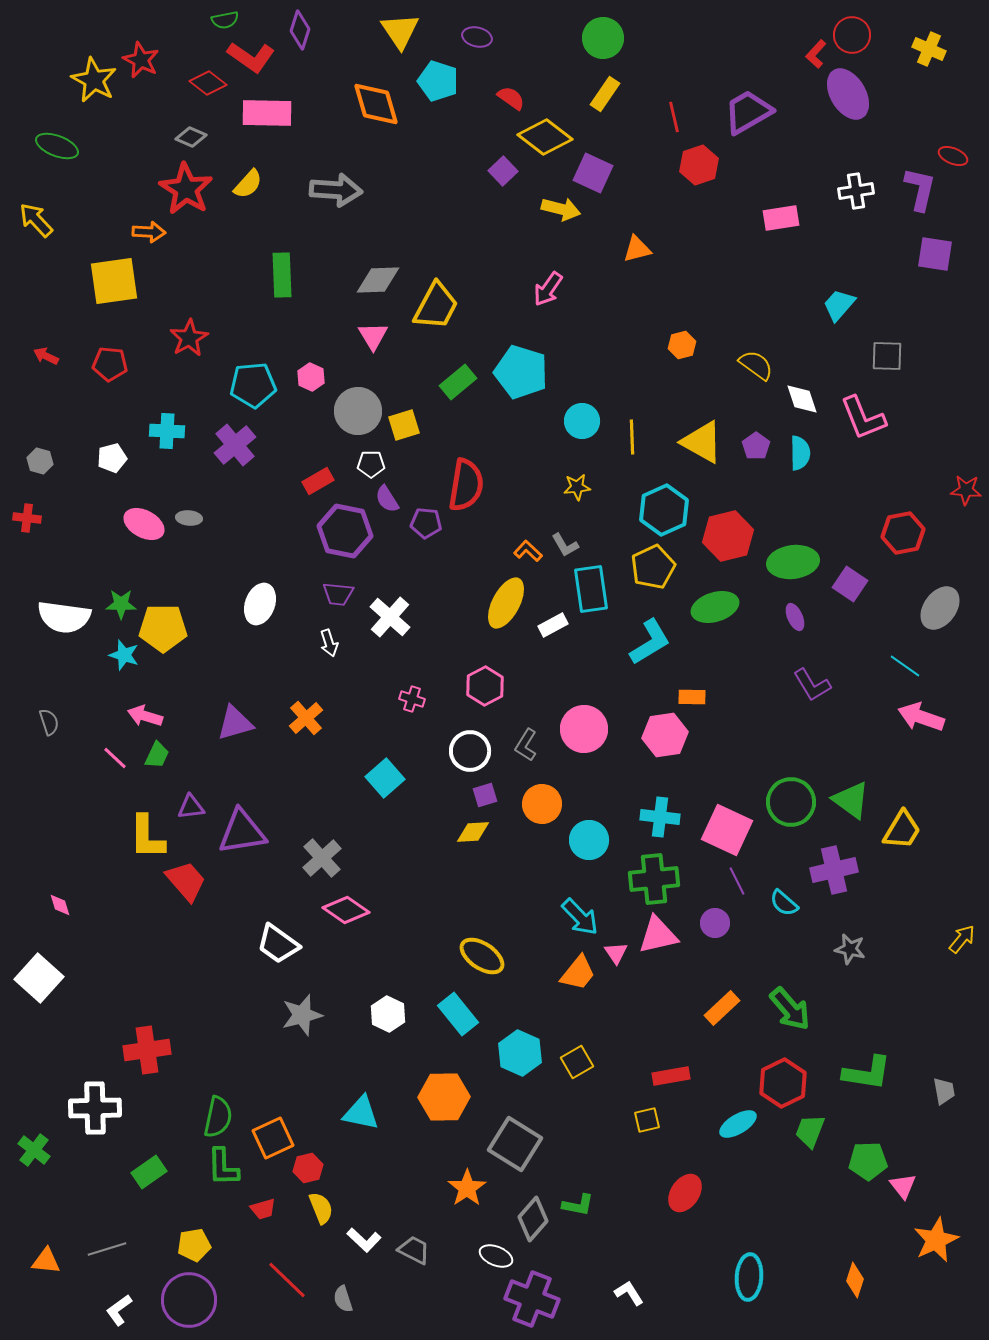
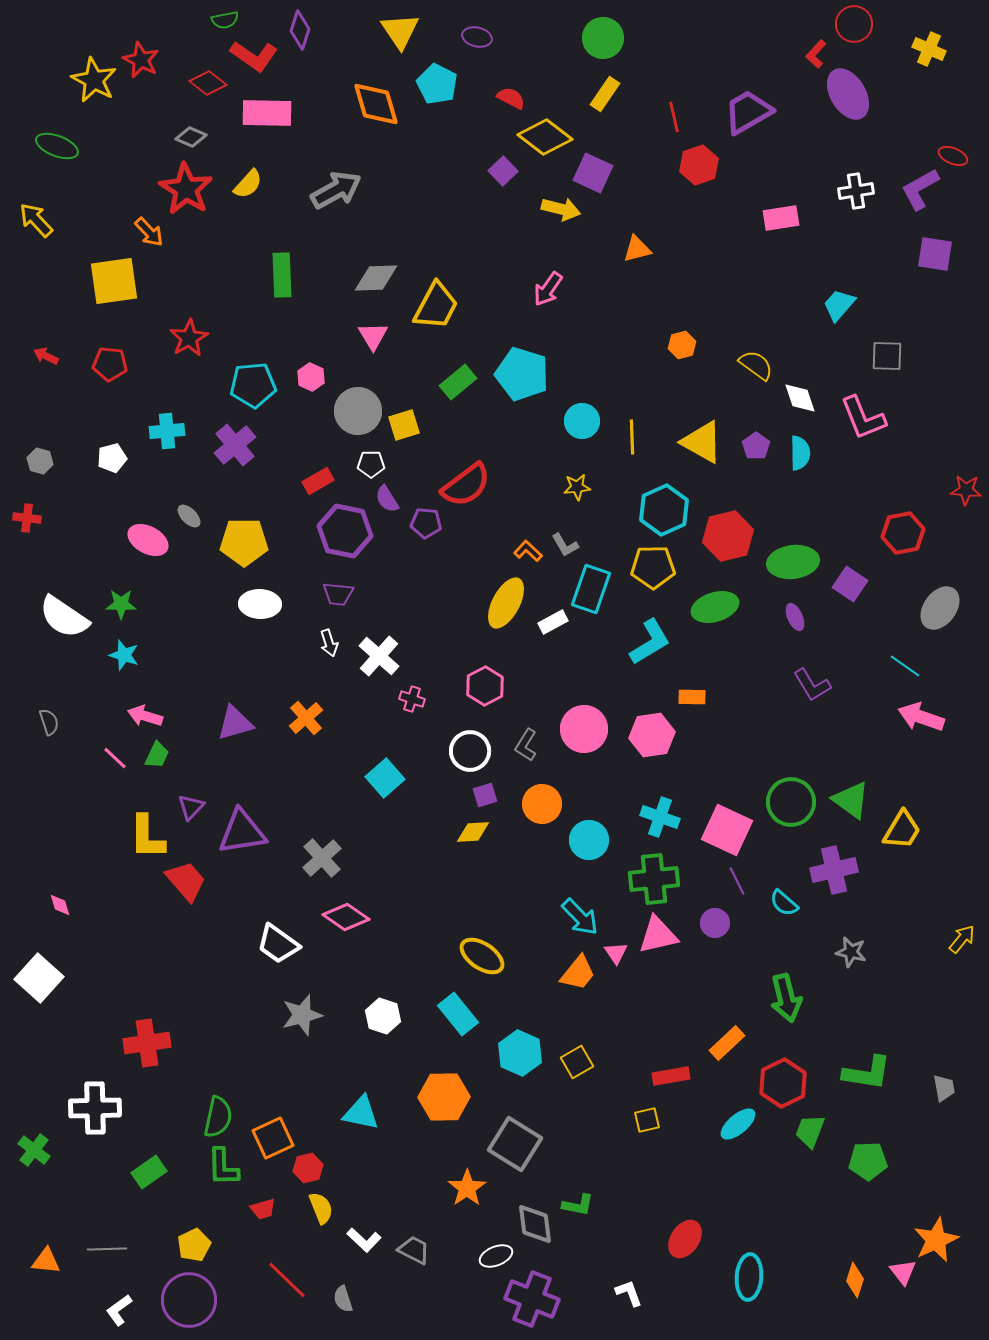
red circle at (852, 35): moved 2 px right, 11 px up
red L-shape at (251, 57): moved 3 px right, 1 px up
cyan pentagon at (438, 81): moved 1 px left, 3 px down; rotated 9 degrees clockwise
red semicircle at (511, 98): rotated 8 degrees counterclockwise
purple L-shape at (920, 189): rotated 132 degrees counterclockwise
gray arrow at (336, 190): rotated 33 degrees counterclockwise
orange arrow at (149, 232): rotated 44 degrees clockwise
gray diamond at (378, 280): moved 2 px left, 2 px up
cyan pentagon at (521, 372): moved 1 px right, 2 px down
white diamond at (802, 399): moved 2 px left, 1 px up
cyan cross at (167, 431): rotated 8 degrees counterclockwise
red semicircle at (466, 485): rotated 44 degrees clockwise
gray ellipse at (189, 518): moved 2 px up; rotated 40 degrees clockwise
pink ellipse at (144, 524): moved 4 px right, 16 px down
yellow pentagon at (653, 567): rotated 24 degrees clockwise
cyan rectangle at (591, 589): rotated 27 degrees clockwise
white ellipse at (260, 604): rotated 72 degrees clockwise
white semicircle at (64, 617): rotated 26 degrees clockwise
white cross at (390, 617): moved 11 px left, 39 px down
white rectangle at (553, 625): moved 3 px up
yellow pentagon at (163, 628): moved 81 px right, 86 px up
pink hexagon at (665, 735): moved 13 px left
purple triangle at (191, 807): rotated 40 degrees counterclockwise
cyan cross at (660, 817): rotated 12 degrees clockwise
pink diamond at (346, 910): moved 7 px down
gray star at (850, 949): moved 1 px right, 3 px down
orange rectangle at (722, 1008): moved 5 px right, 35 px down
green arrow at (790, 1009): moved 4 px left, 11 px up; rotated 27 degrees clockwise
white hexagon at (388, 1014): moved 5 px left, 2 px down; rotated 8 degrees counterclockwise
red cross at (147, 1050): moved 7 px up
gray trapezoid at (944, 1091): moved 3 px up
cyan ellipse at (738, 1124): rotated 9 degrees counterclockwise
pink triangle at (903, 1186): moved 86 px down
red ellipse at (685, 1193): moved 46 px down
gray diamond at (533, 1219): moved 2 px right, 5 px down; rotated 48 degrees counterclockwise
yellow pentagon at (194, 1245): rotated 16 degrees counterclockwise
gray line at (107, 1249): rotated 15 degrees clockwise
white ellipse at (496, 1256): rotated 44 degrees counterclockwise
white L-shape at (629, 1293): rotated 12 degrees clockwise
